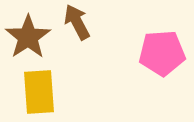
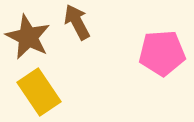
brown star: rotated 12 degrees counterclockwise
yellow rectangle: rotated 30 degrees counterclockwise
